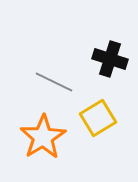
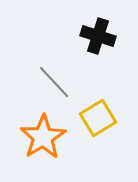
black cross: moved 12 px left, 23 px up
gray line: rotated 21 degrees clockwise
